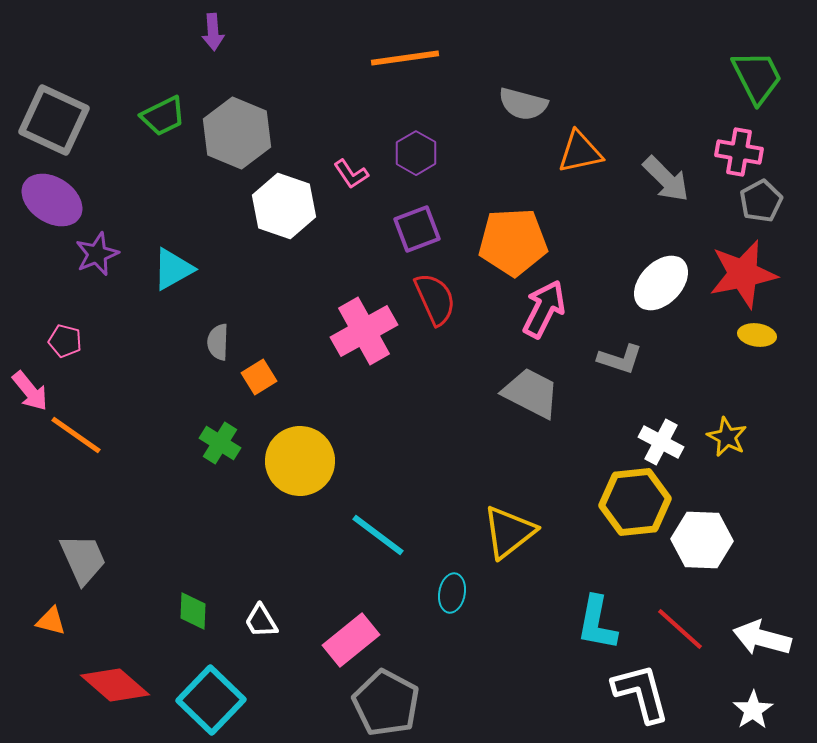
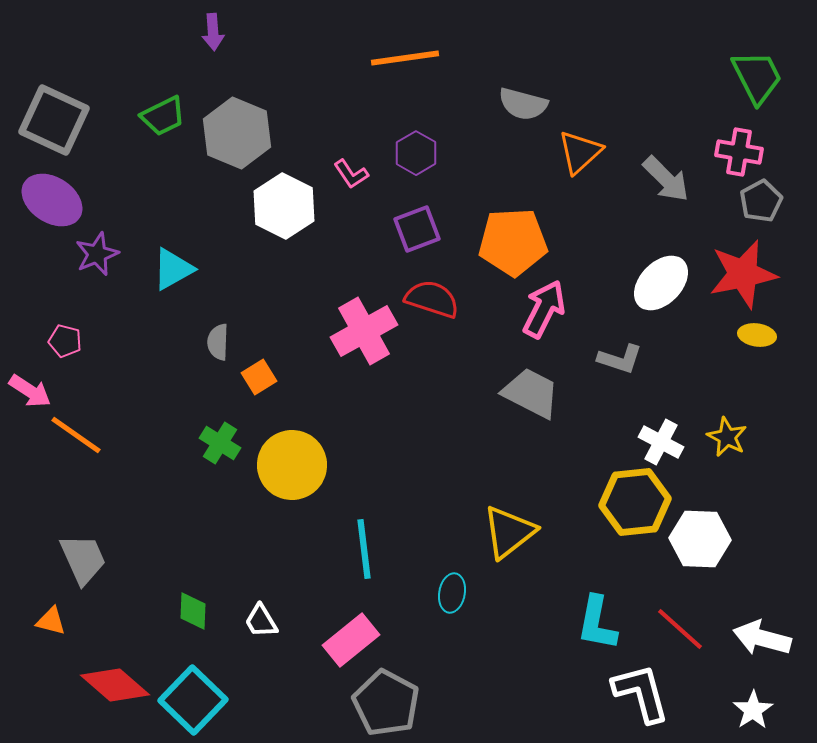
orange triangle at (580, 152): rotated 30 degrees counterclockwise
white hexagon at (284, 206): rotated 8 degrees clockwise
red semicircle at (435, 299): moved 3 px left; rotated 48 degrees counterclockwise
pink arrow at (30, 391): rotated 18 degrees counterclockwise
yellow circle at (300, 461): moved 8 px left, 4 px down
cyan line at (378, 535): moved 14 px left, 14 px down; rotated 46 degrees clockwise
white hexagon at (702, 540): moved 2 px left, 1 px up
cyan square at (211, 700): moved 18 px left
